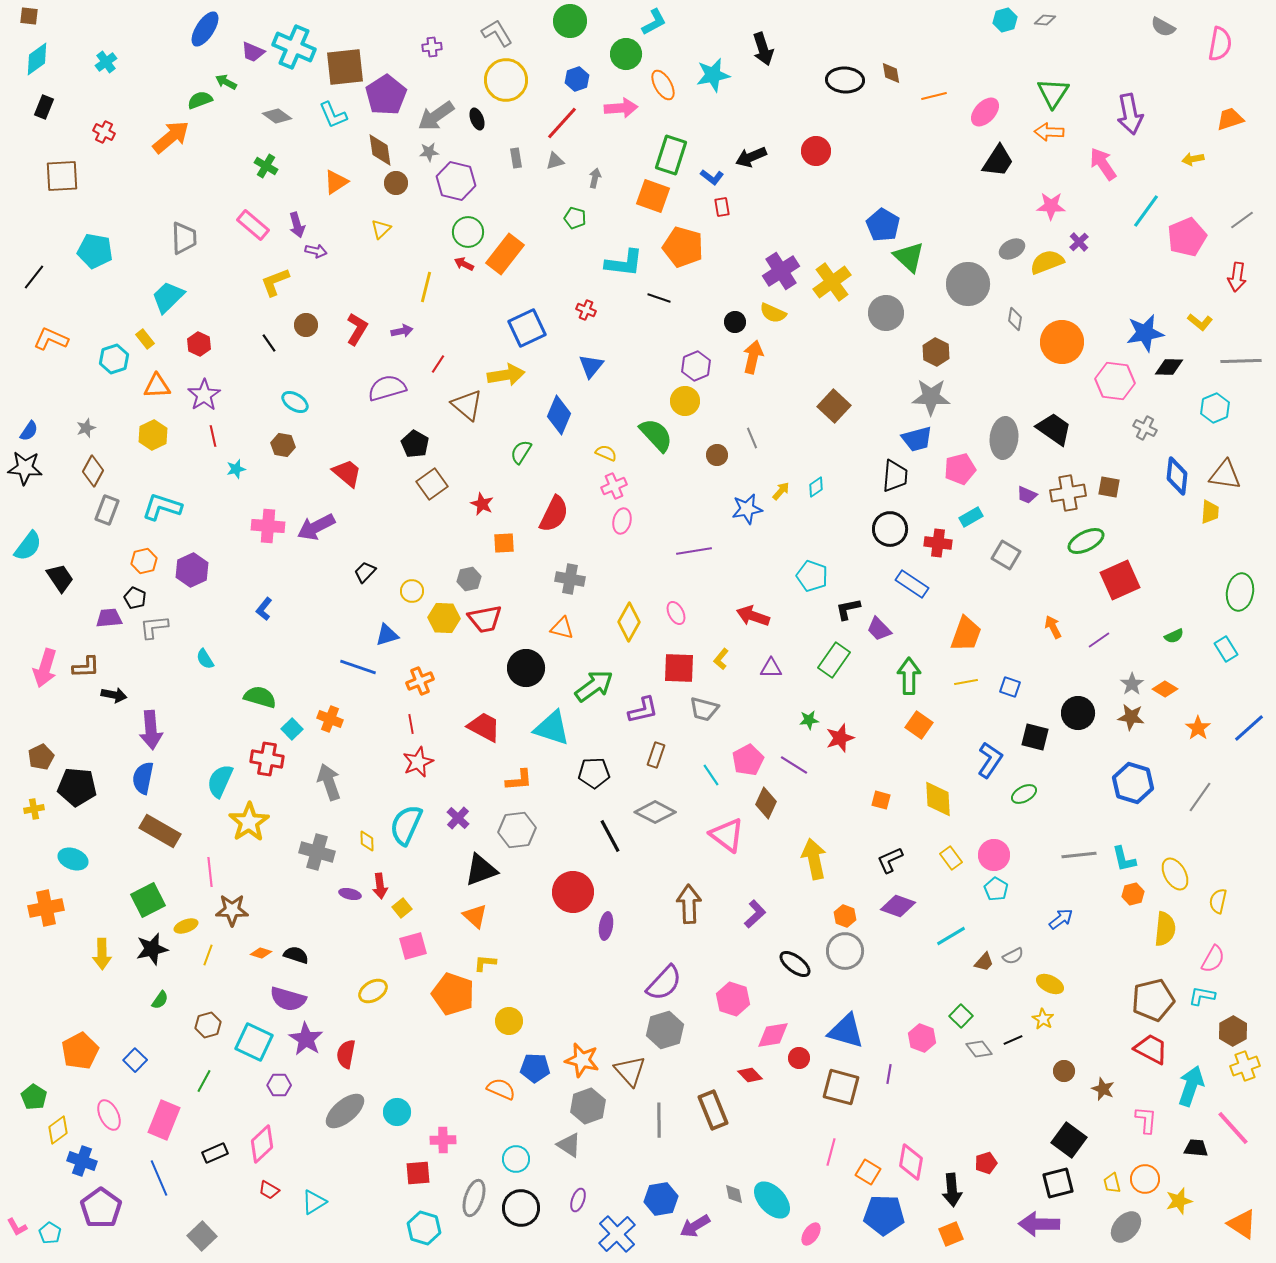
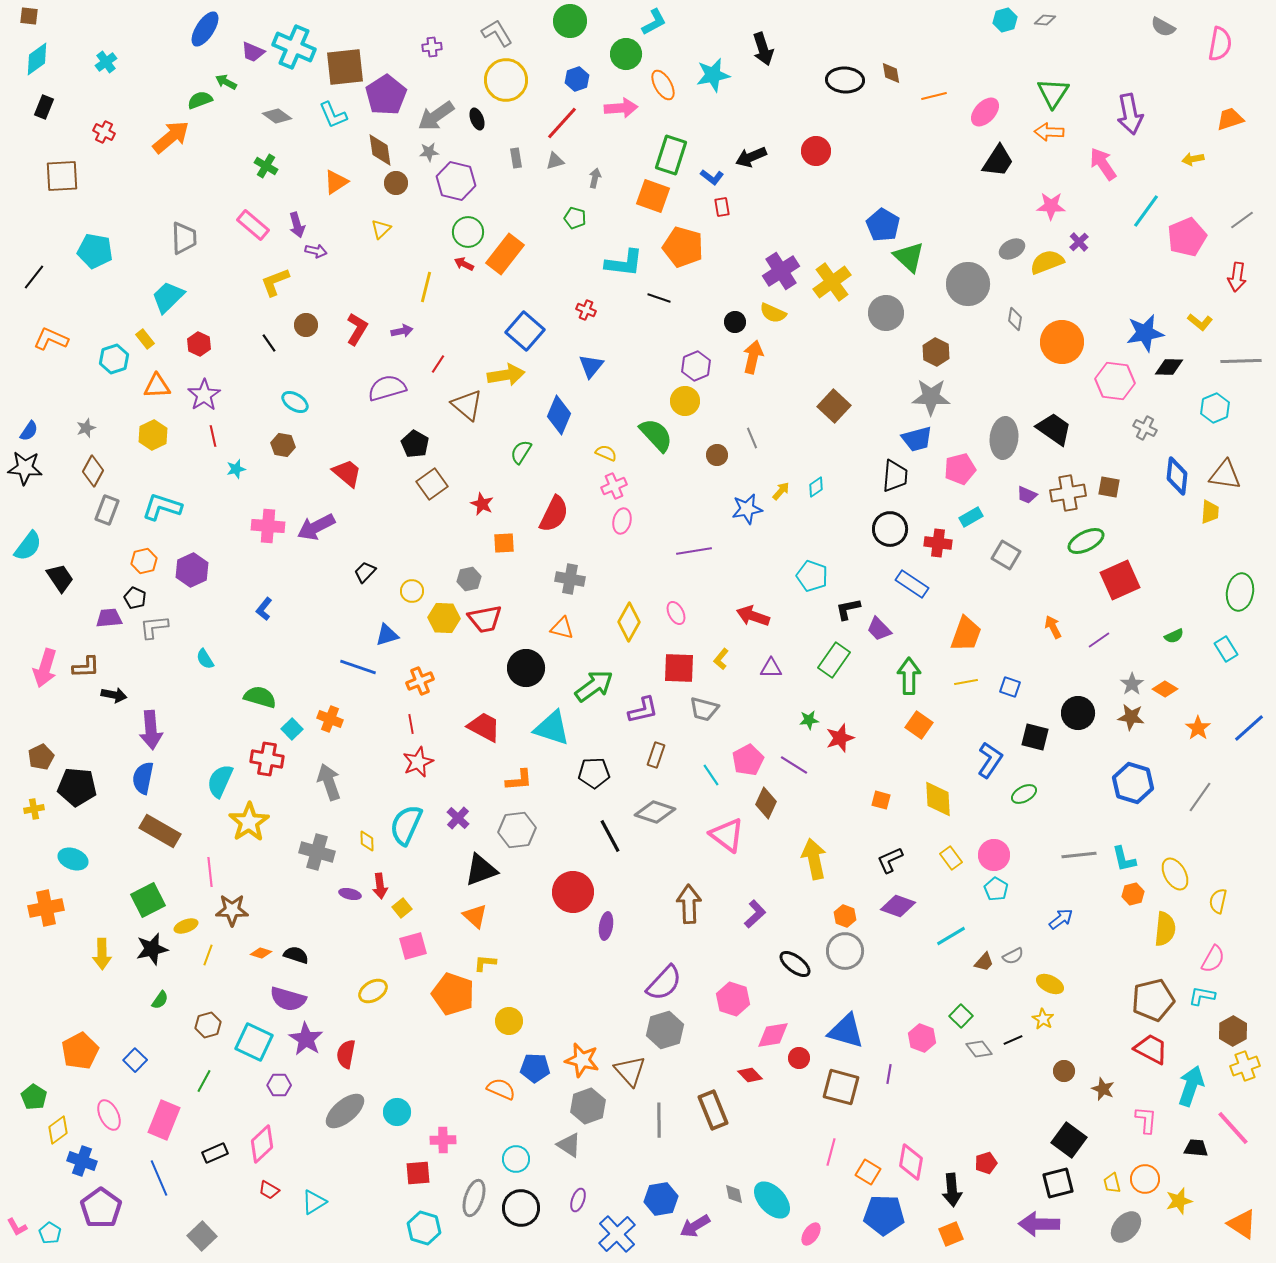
blue square at (527, 328): moved 2 px left, 3 px down; rotated 24 degrees counterclockwise
gray diamond at (655, 812): rotated 9 degrees counterclockwise
